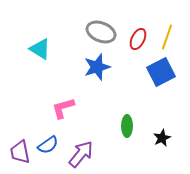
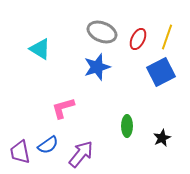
gray ellipse: moved 1 px right
